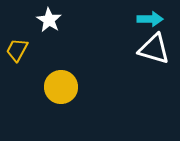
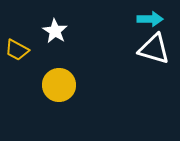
white star: moved 6 px right, 11 px down
yellow trapezoid: rotated 90 degrees counterclockwise
yellow circle: moved 2 px left, 2 px up
